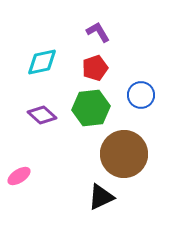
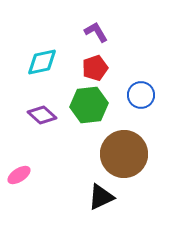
purple L-shape: moved 2 px left
green hexagon: moved 2 px left, 3 px up
pink ellipse: moved 1 px up
